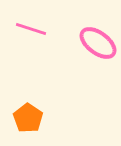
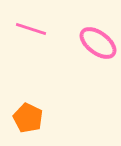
orange pentagon: rotated 8 degrees counterclockwise
